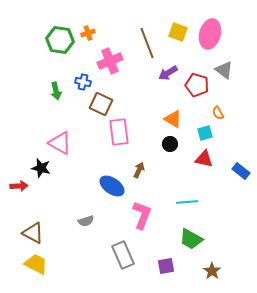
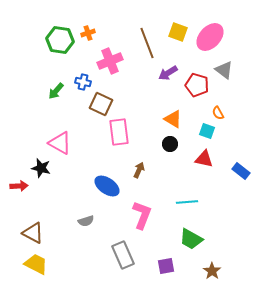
pink ellipse: moved 3 px down; rotated 28 degrees clockwise
green arrow: rotated 54 degrees clockwise
cyan square: moved 2 px right, 2 px up; rotated 35 degrees clockwise
blue ellipse: moved 5 px left
